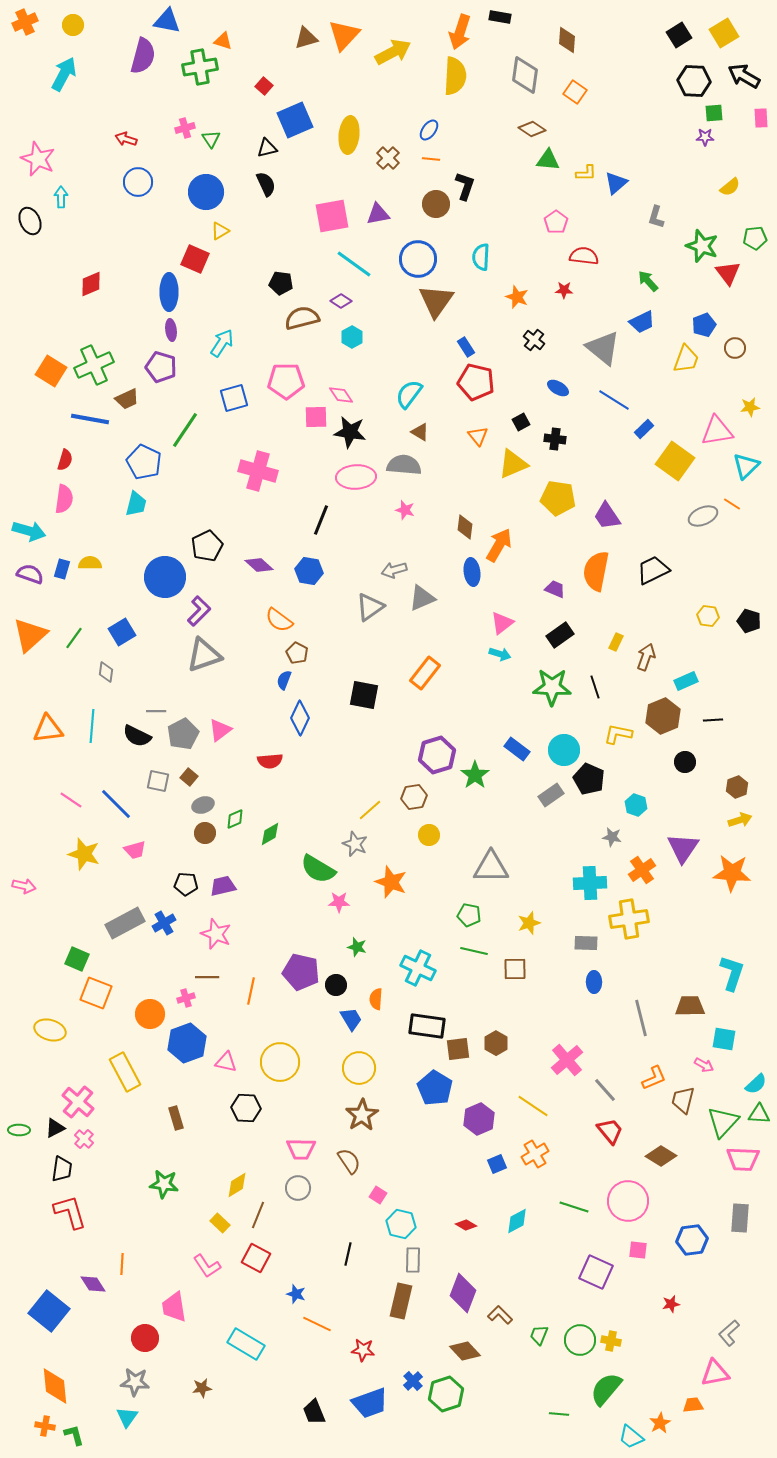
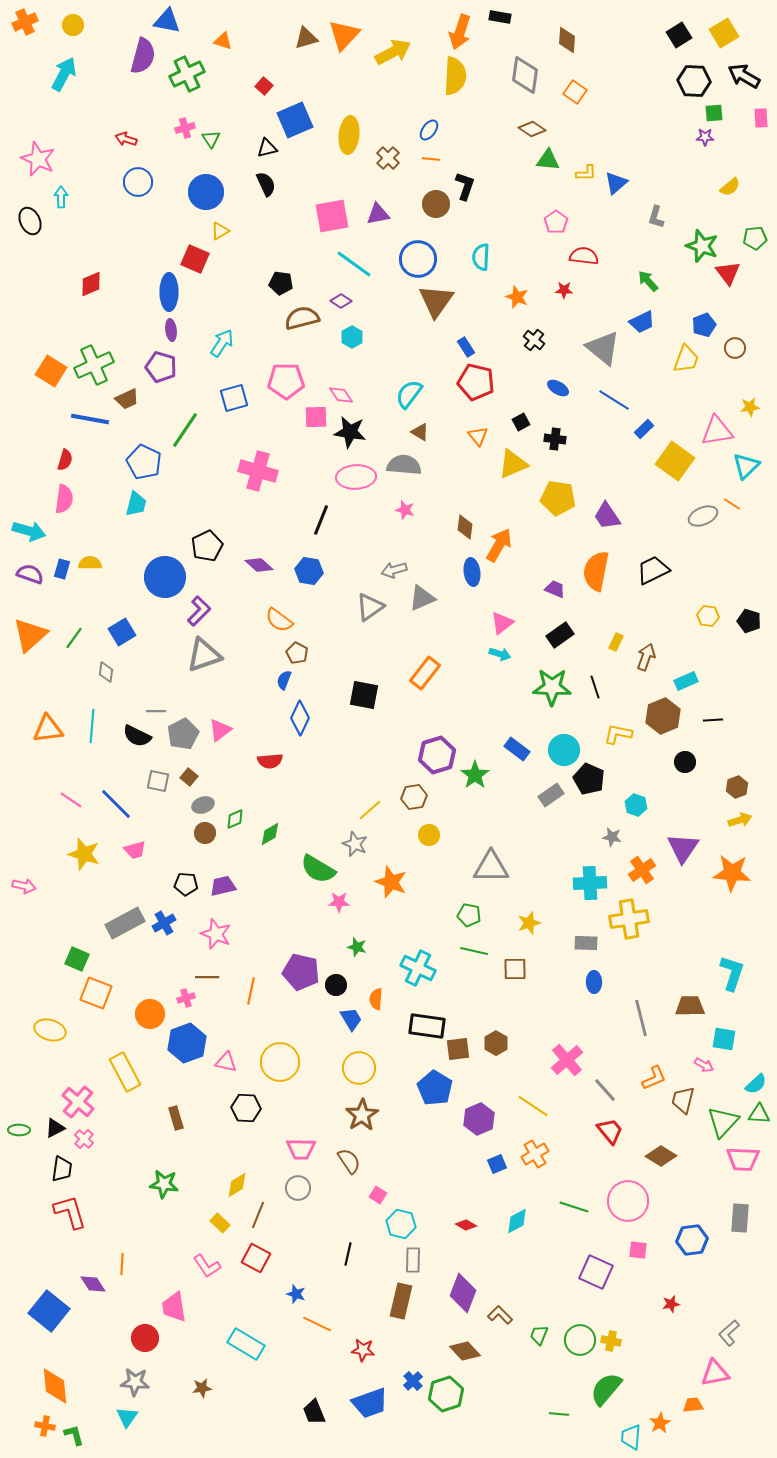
green cross at (200, 67): moved 13 px left, 7 px down; rotated 16 degrees counterclockwise
cyan trapezoid at (631, 1437): rotated 56 degrees clockwise
